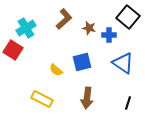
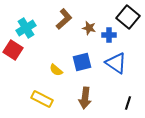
blue triangle: moved 7 px left
brown arrow: moved 2 px left
